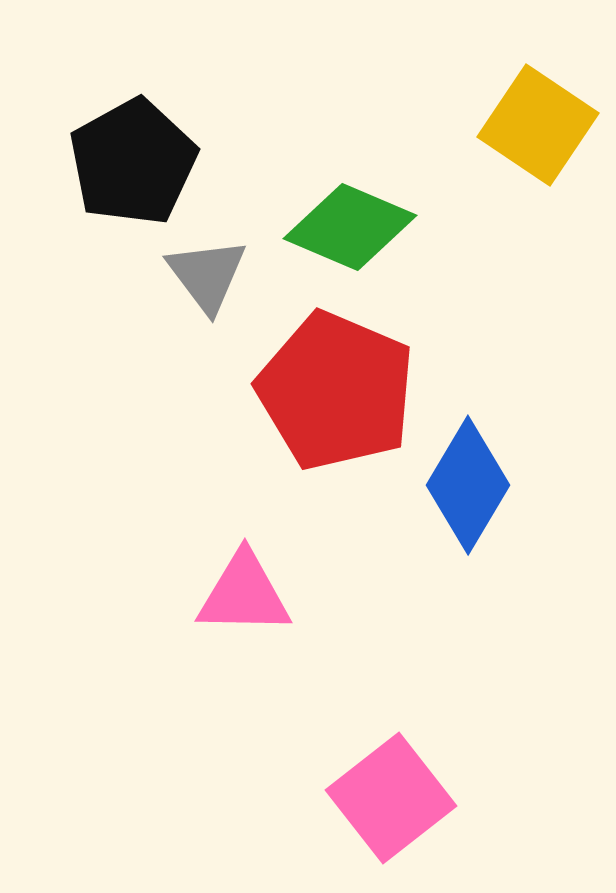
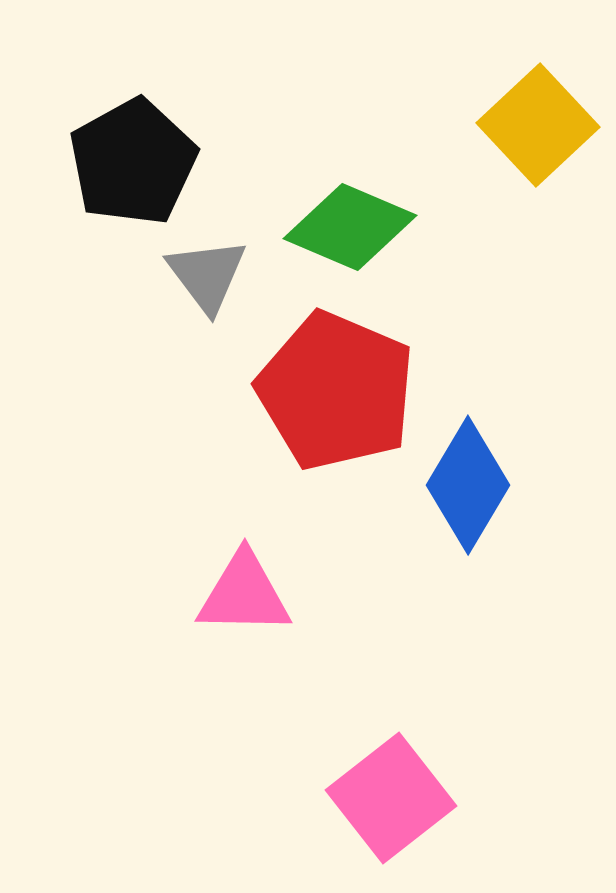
yellow square: rotated 13 degrees clockwise
